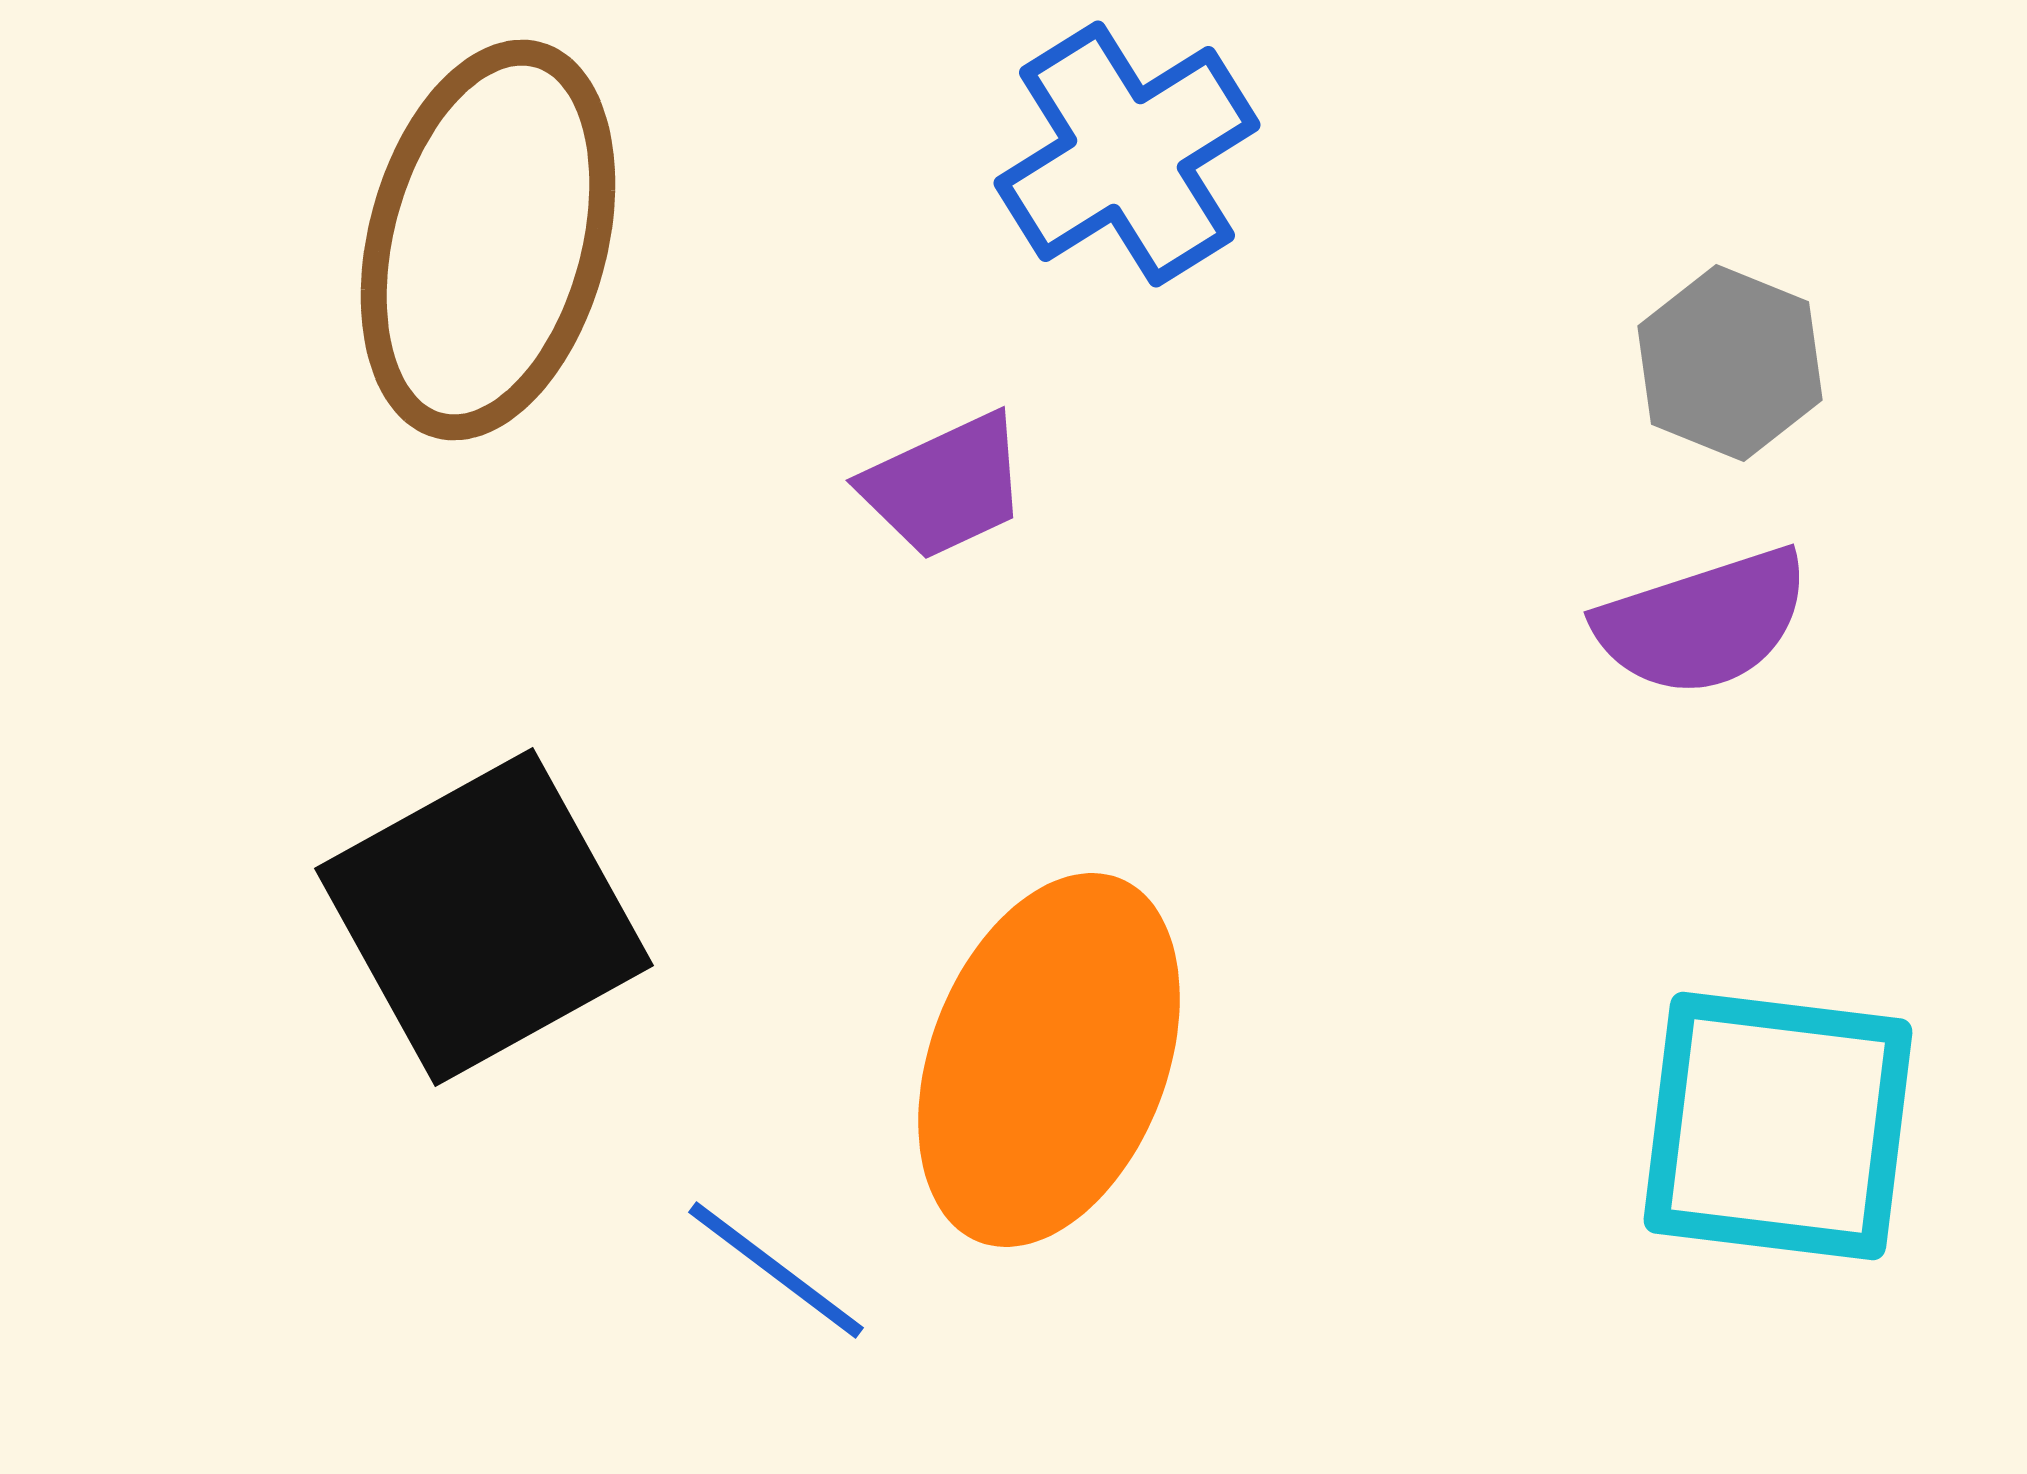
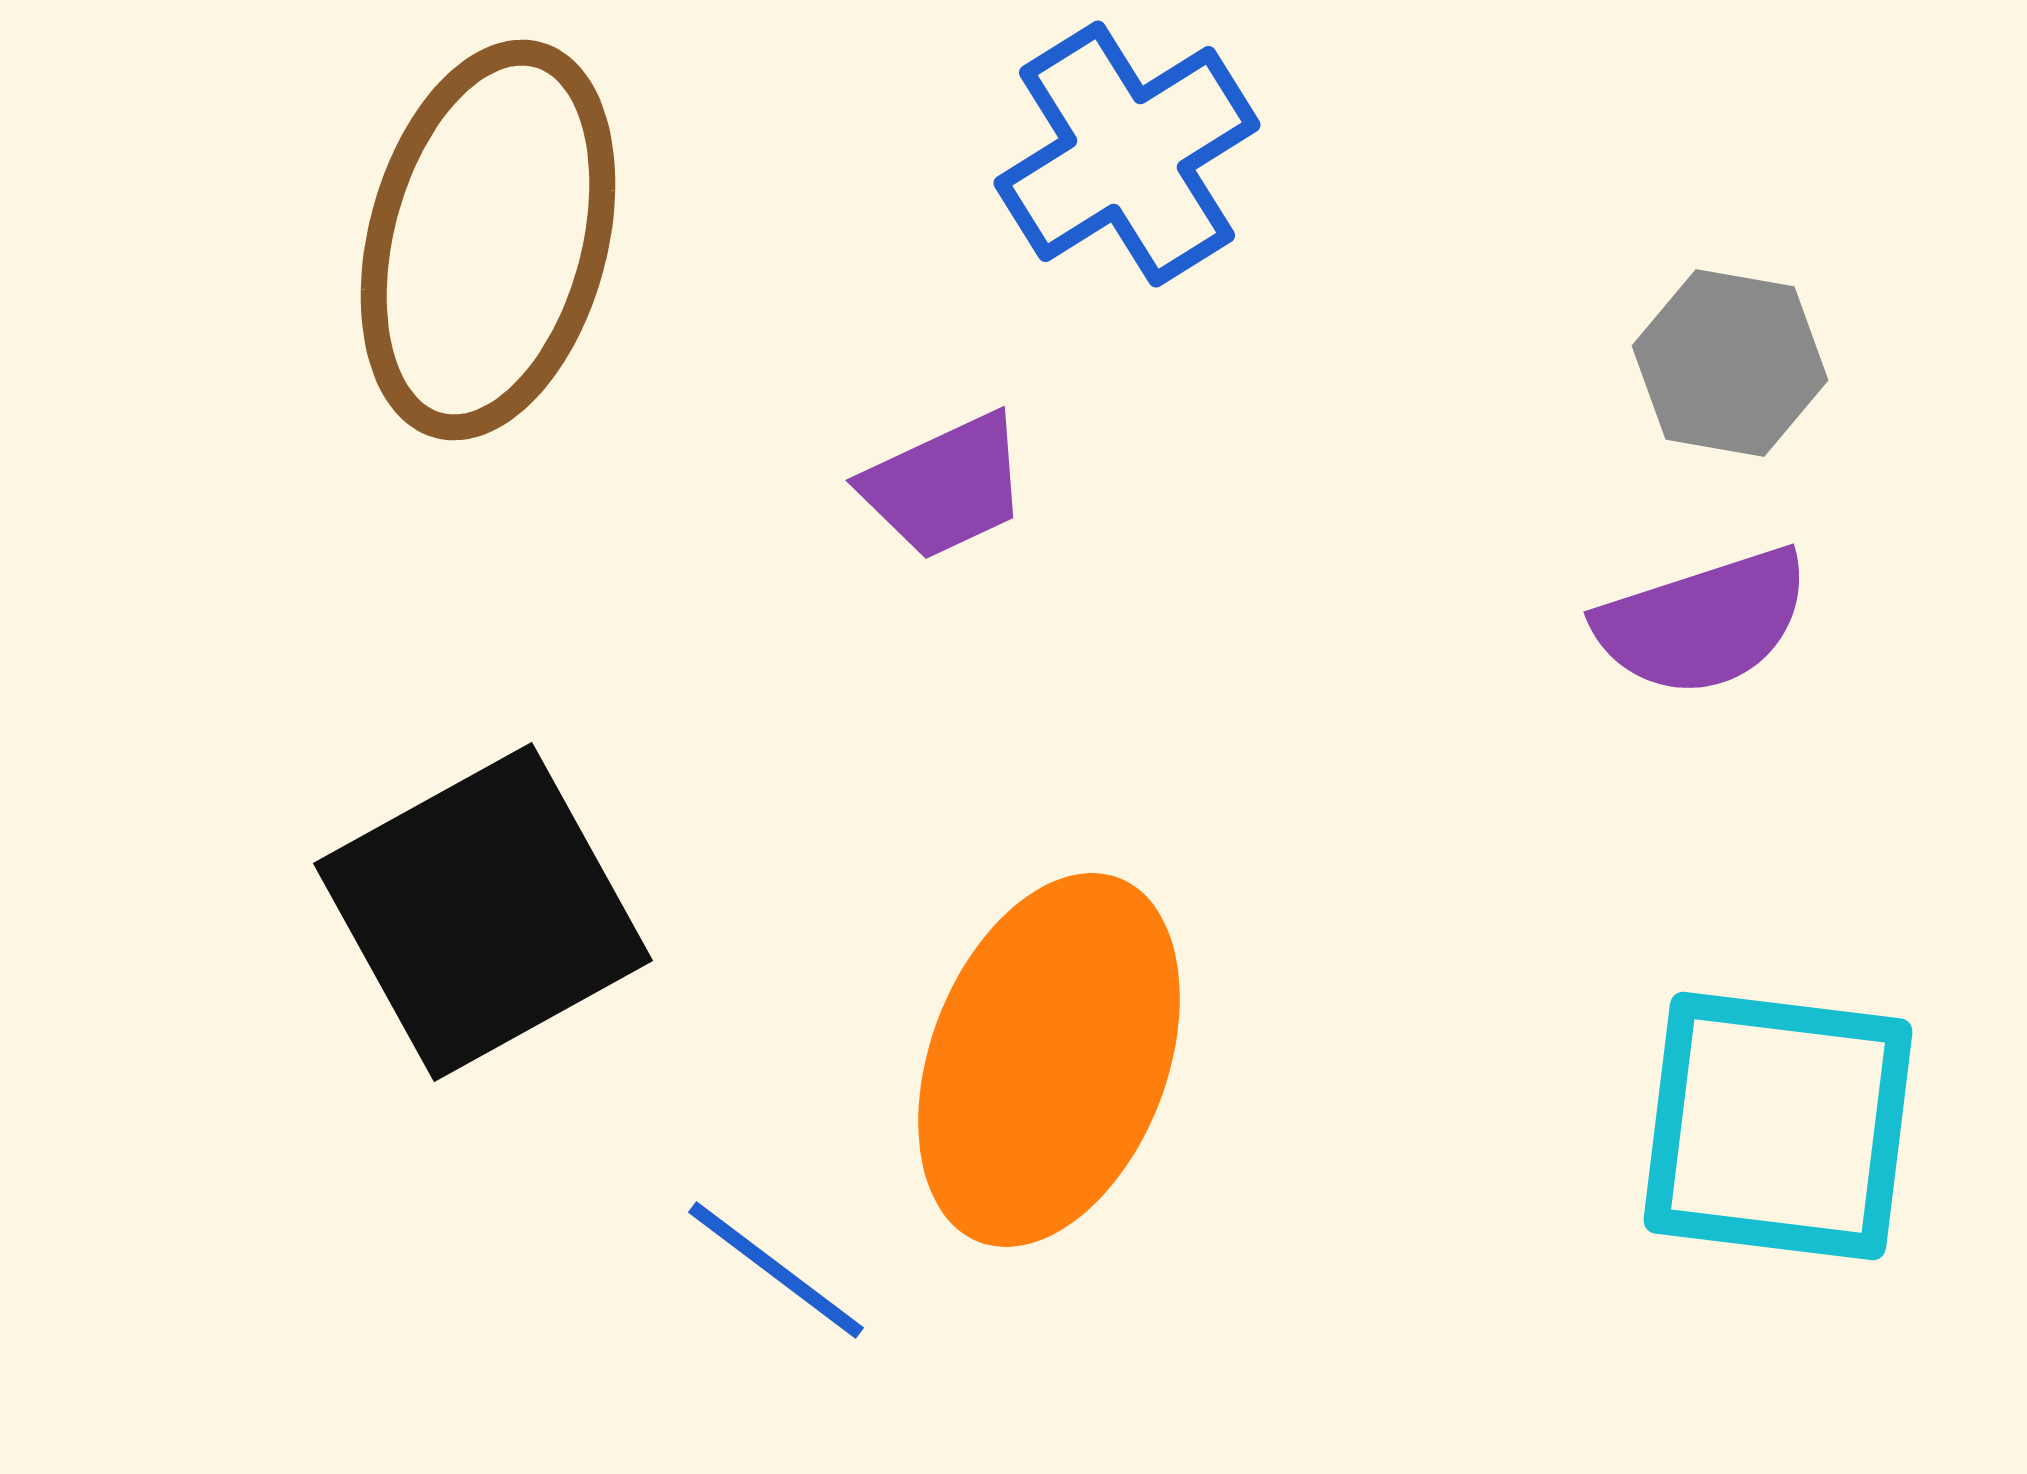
gray hexagon: rotated 12 degrees counterclockwise
black square: moved 1 px left, 5 px up
